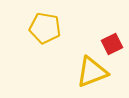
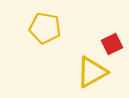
yellow triangle: rotated 8 degrees counterclockwise
